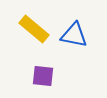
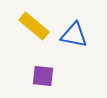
yellow rectangle: moved 3 px up
